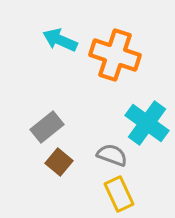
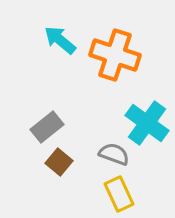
cyan arrow: rotated 16 degrees clockwise
gray semicircle: moved 2 px right, 1 px up
